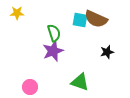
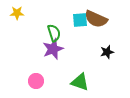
cyan square: rotated 14 degrees counterclockwise
purple star: moved 2 px up
pink circle: moved 6 px right, 6 px up
